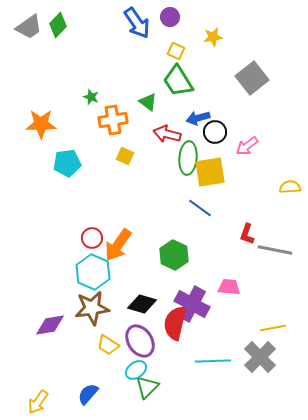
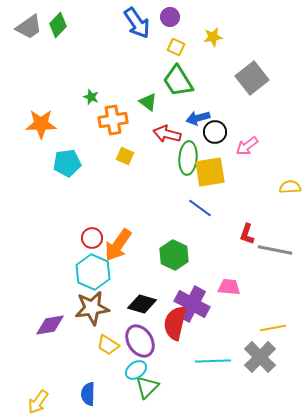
yellow square at (176, 51): moved 4 px up
blue semicircle at (88, 394): rotated 40 degrees counterclockwise
